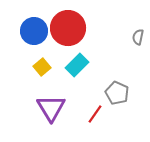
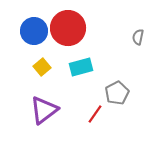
cyan rectangle: moved 4 px right, 2 px down; rotated 30 degrees clockwise
gray pentagon: rotated 20 degrees clockwise
purple triangle: moved 7 px left, 2 px down; rotated 24 degrees clockwise
